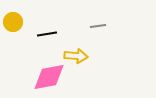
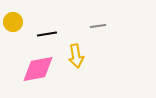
yellow arrow: rotated 75 degrees clockwise
pink diamond: moved 11 px left, 8 px up
